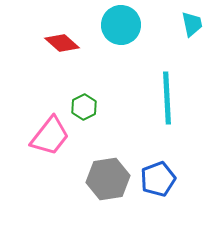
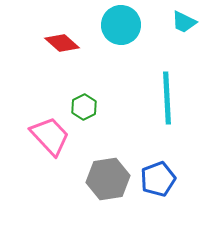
cyan trapezoid: moved 8 px left, 2 px up; rotated 128 degrees clockwise
pink trapezoid: rotated 81 degrees counterclockwise
